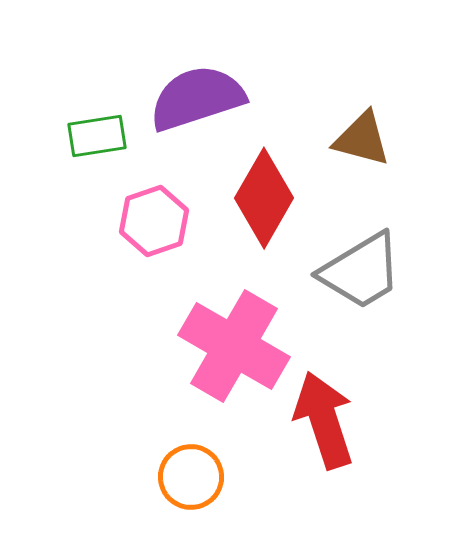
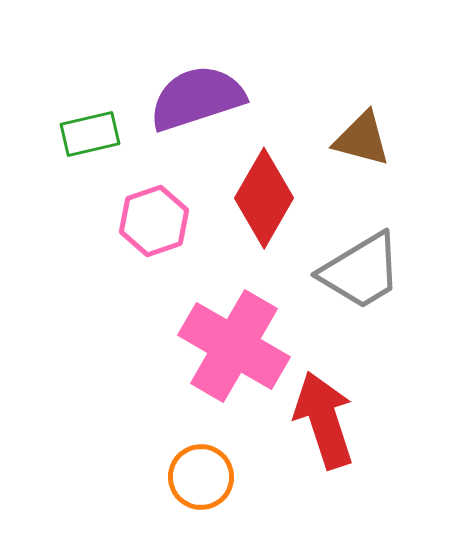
green rectangle: moved 7 px left, 2 px up; rotated 4 degrees counterclockwise
orange circle: moved 10 px right
